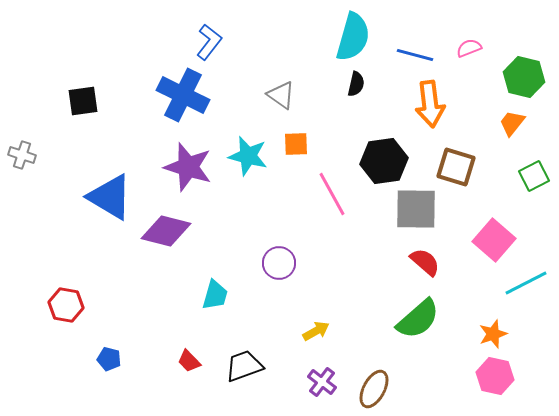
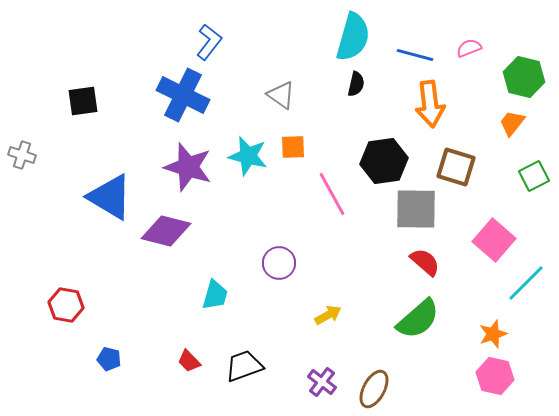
orange square: moved 3 px left, 3 px down
cyan line: rotated 18 degrees counterclockwise
yellow arrow: moved 12 px right, 16 px up
